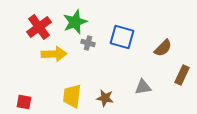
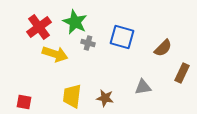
green star: rotated 25 degrees counterclockwise
yellow arrow: moved 1 px right; rotated 20 degrees clockwise
brown rectangle: moved 2 px up
